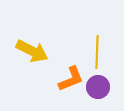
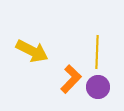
orange L-shape: rotated 24 degrees counterclockwise
